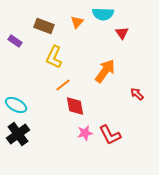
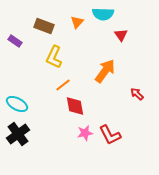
red triangle: moved 1 px left, 2 px down
cyan ellipse: moved 1 px right, 1 px up
